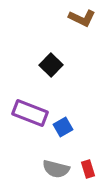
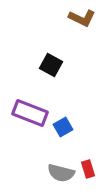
black square: rotated 15 degrees counterclockwise
gray semicircle: moved 5 px right, 4 px down
